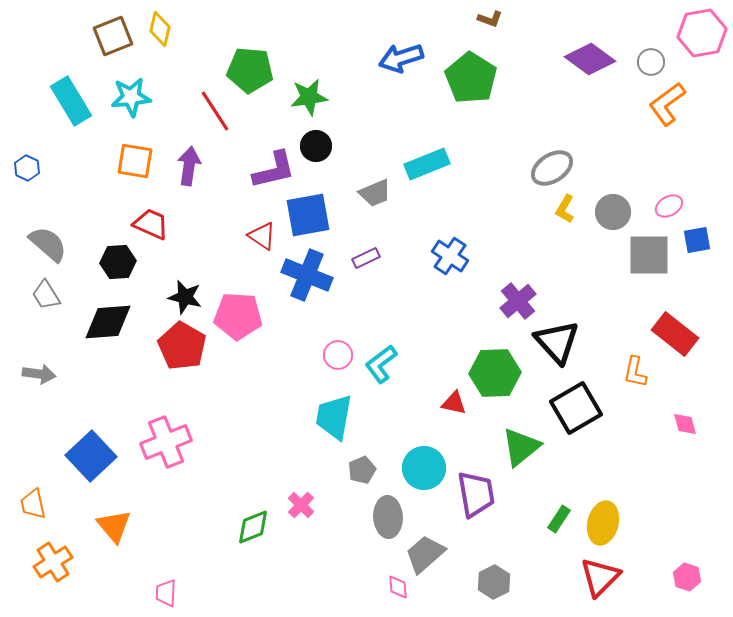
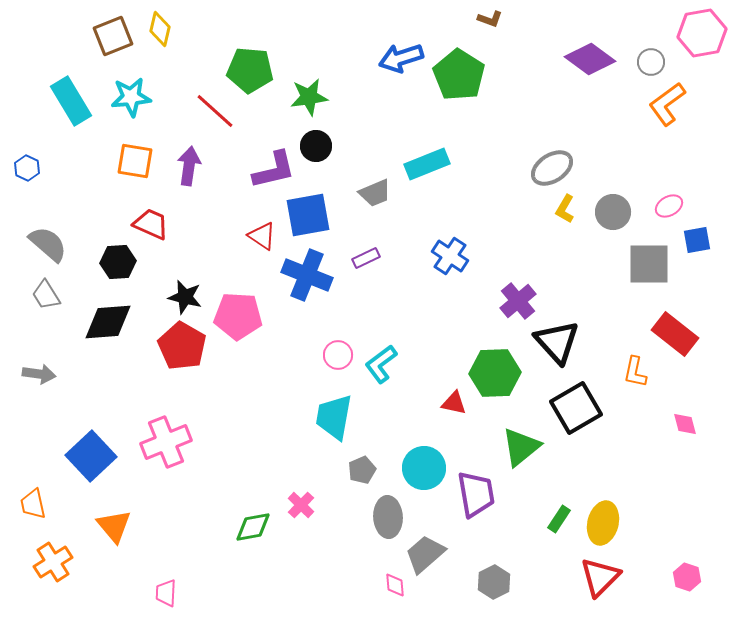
green pentagon at (471, 78): moved 12 px left, 3 px up
red line at (215, 111): rotated 15 degrees counterclockwise
gray square at (649, 255): moved 9 px down
green diamond at (253, 527): rotated 12 degrees clockwise
pink diamond at (398, 587): moved 3 px left, 2 px up
